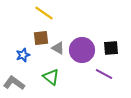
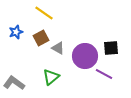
brown square: rotated 21 degrees counterclockwise
purple circle: moved 3 px right, 6 px down
blue star: moved 7 px left, 23 px up
green triangle: rotated 42 degrees clockwise
